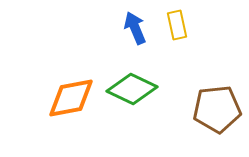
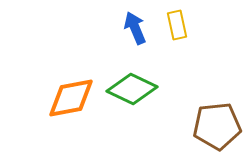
brown pentagon: moved 17 px down
